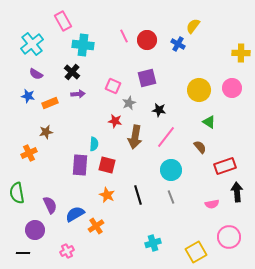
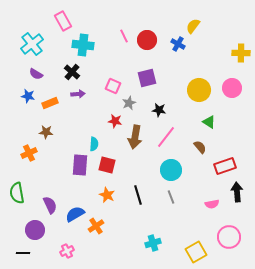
brown star at (46, 132): rotated 16 degrees clockwise
